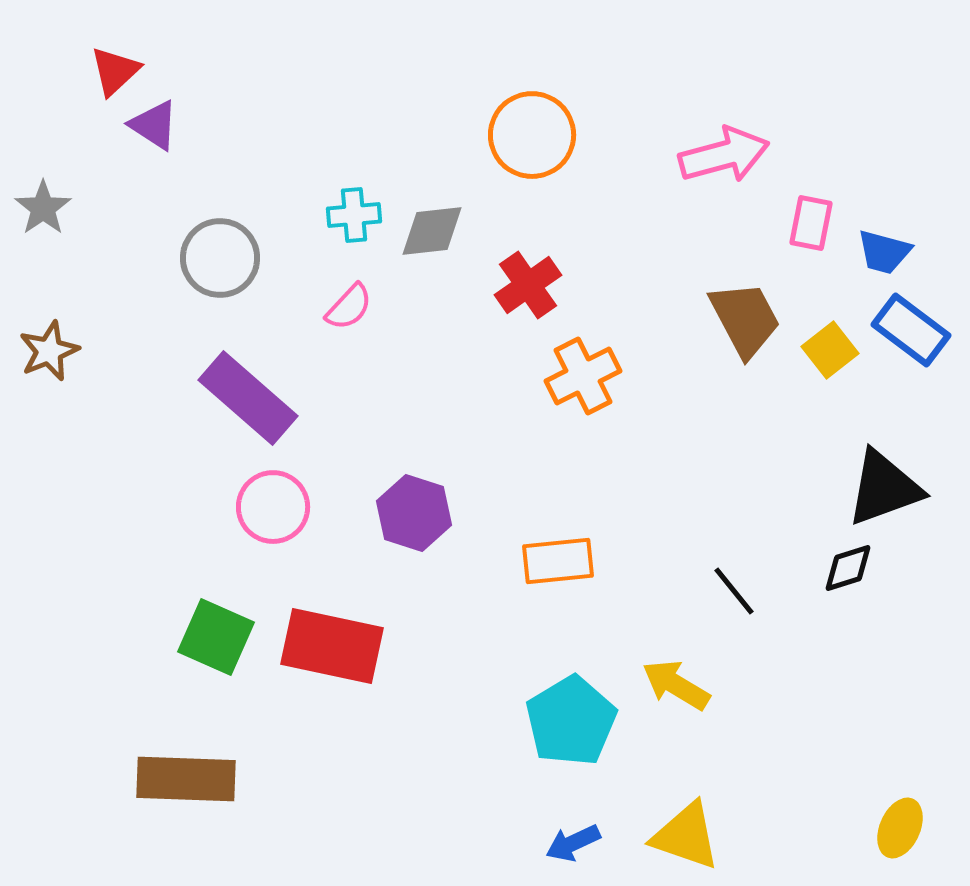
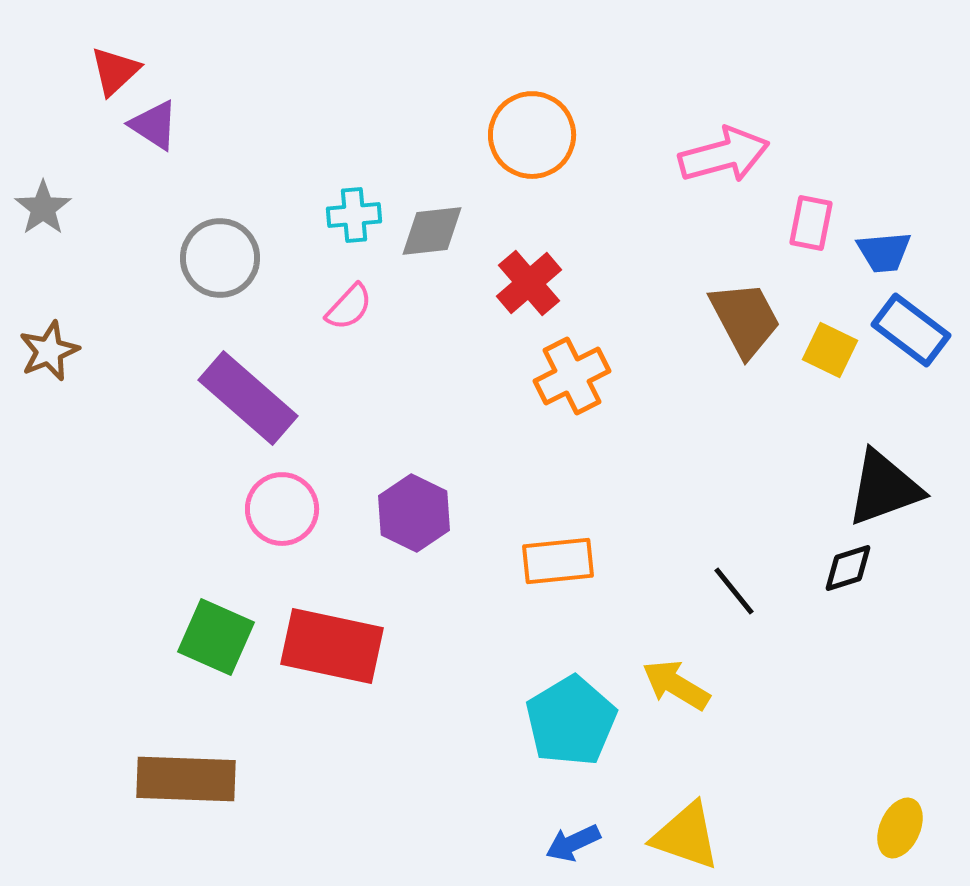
blue trapezoid: rotated 20 degrees counterclockwise
red cross: moved 1 px right, 2 px up; rotated 6 degrees counterclockwise
yellow square: rotated 26 degrees counterclockwise
orange cross: moved 11 px left
pink circle: moved 9 px right, 2 px down
purple hexagon: rotated 8 degrees clockwise
